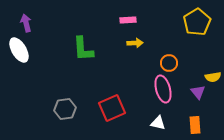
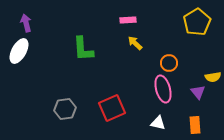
yellow arrow: rotated 133 degrees counterclockwise
white ellipse: moved 1 px down; rotated 60 degrees clockwise
